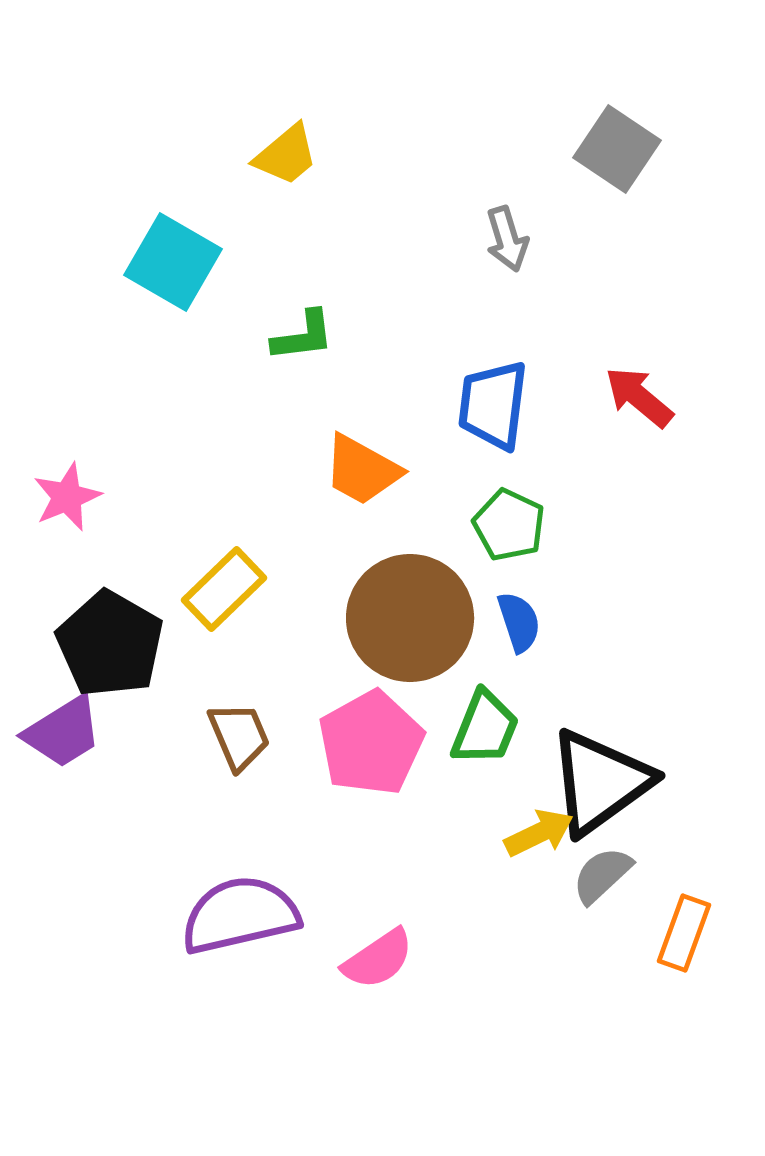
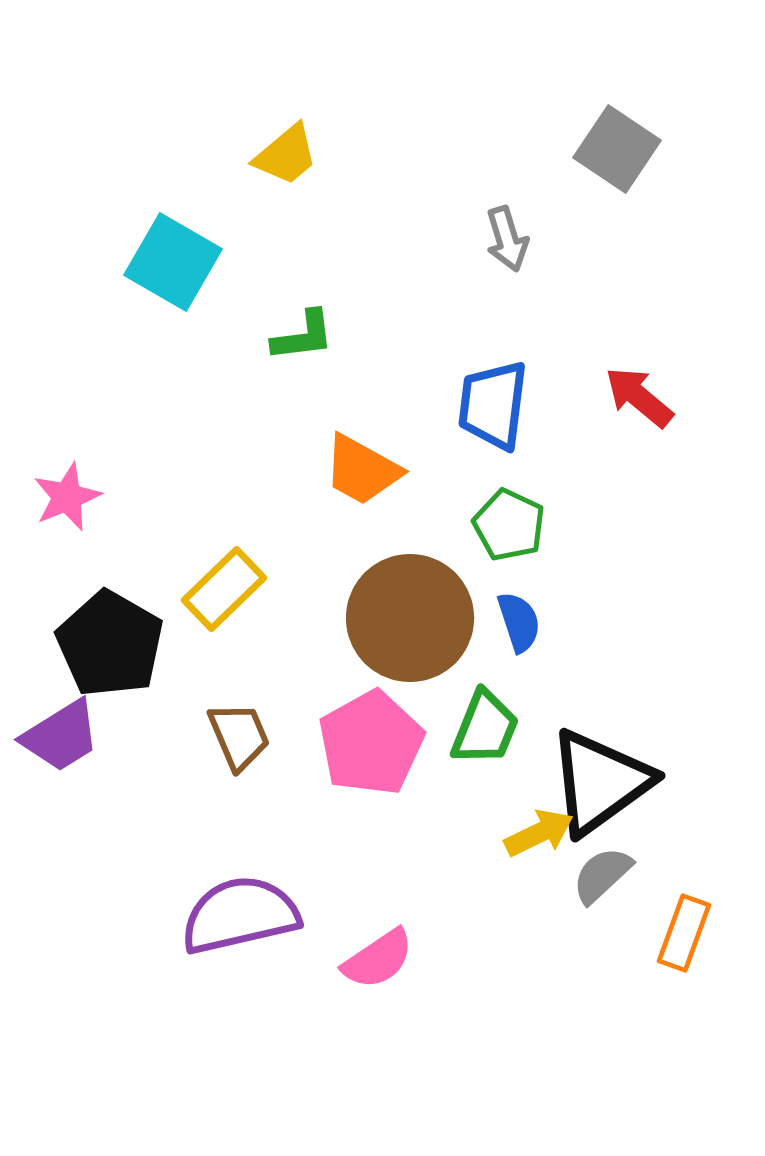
purple trapezoid: moved 2 px left, 4 px down
